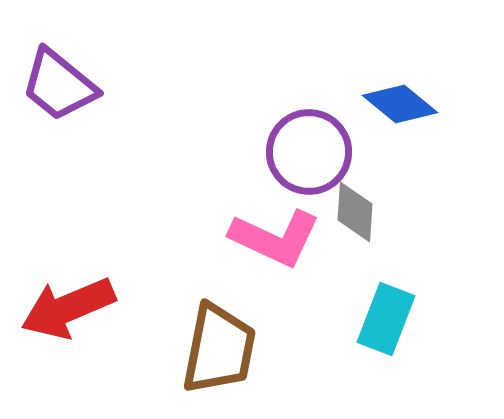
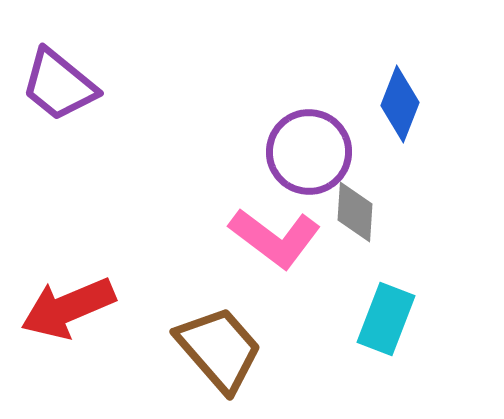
blue diamond: rotated 72 degrees clockwise
pink L-shape: rotated 12 degrees clockwise
brown trapezoid: rotated 52 degrees counterclockwise
